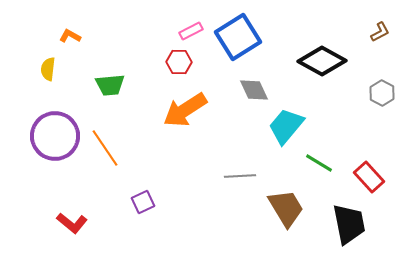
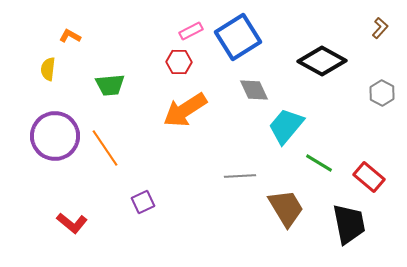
brown L-shape: moved 4 px up; rotated 20 degrees counterclockwise
red rectangle: rotated 8 degrees counterclockwise
